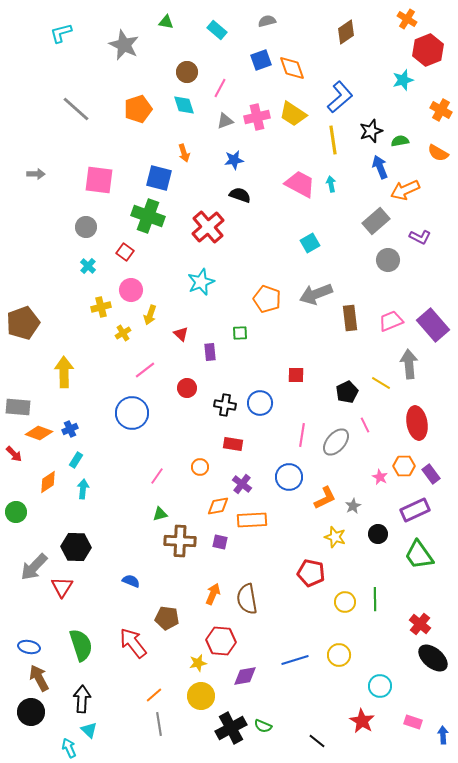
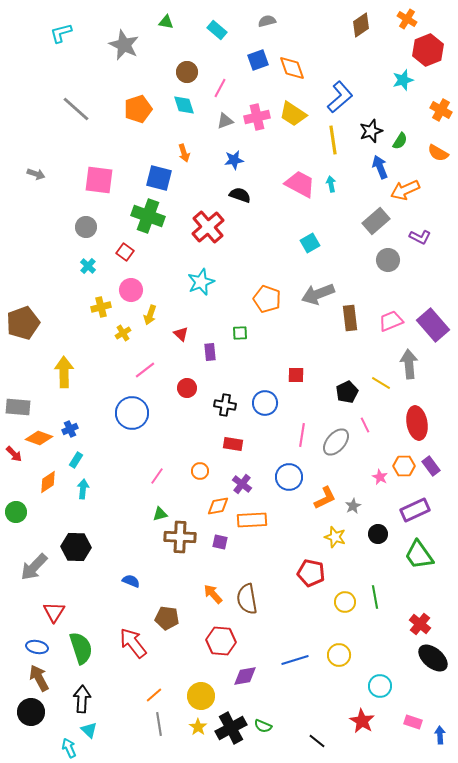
brown diamond at (346, 32): moved 15 px right, 7 px up
blue square at (261, 60): moved 3 px left
green semicircle at (400, 141): rotated 132 degrees clockwise
gray arrow at (36, 174): rotated 18 degrees clockwise
gray arrow at (316, 294): moved 2 px right
blue circle at (260, 403): moved 5 px right
orange diamond at (39, 433): moved 5 px down
orange circle at (200, 467): moved 4 px down
purple rectangle at (431, 474): moved 8 px up
brown cross at (180, 541): moved 4 px up
red triangle at (62, 587): moved 8 px left, 25 px down
orange arrow at (213, 594): rotated 65 degrees counterclockwise
green line at (375, 599): moved 2 px up; rotated 10 degrees counterclockwise
green semicircle at (81, 645): moved 3 px down
blue ellipse at (29, 647): moved 8 px right
yellow star at (198, 663): moved 64 px down; rotated 24 degrees counterclockwise
blue arrow at (443, 735): moved 3 px left
